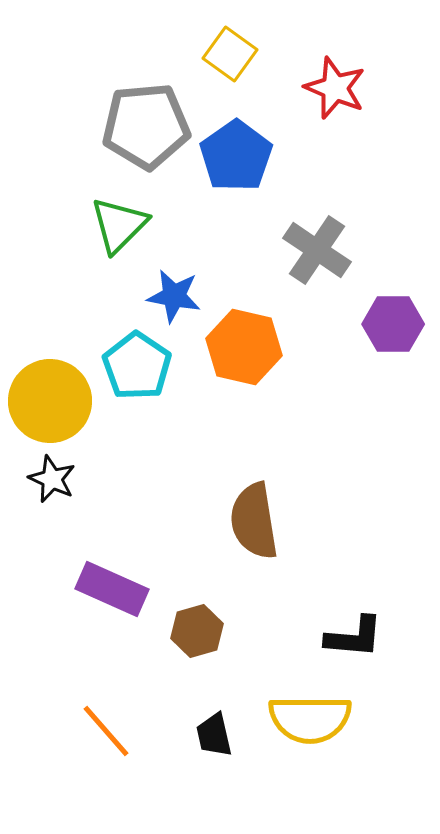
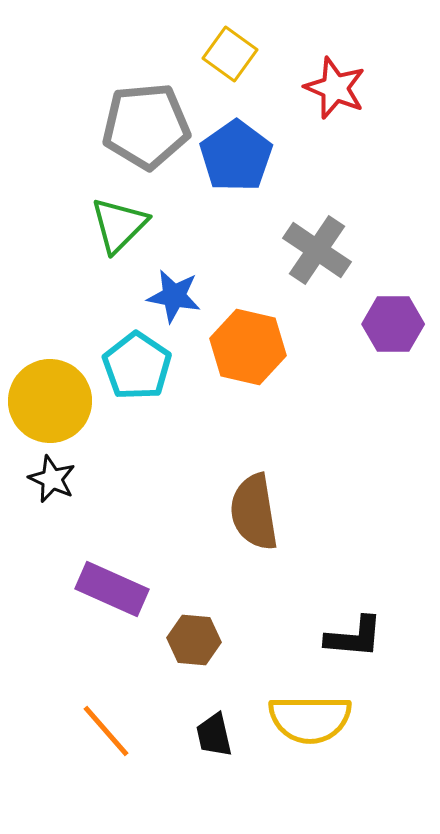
orange hexagon: moved 4 px right
brown semicircle: moved 9 px up
brown hexagon: moved 3 px left, 9 px down; rotated 21 degrees clockwise
